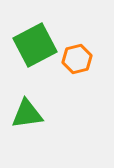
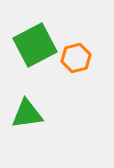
orange hexagon: moved 1 px left, 1 px up
